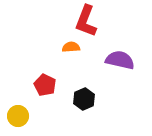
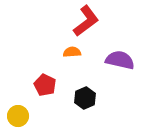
red L-shape: rotated 148 degrees counterclockwise
orange semicircle: moved 1 px right, 5 px down
black hexagon: moved 1 px right, 1 px up
